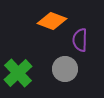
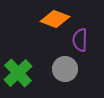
orange diamond: moved 3 px right, 2 px up
